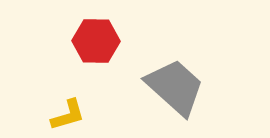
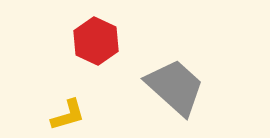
red hexagon: rotated 24 degrees clockwise
